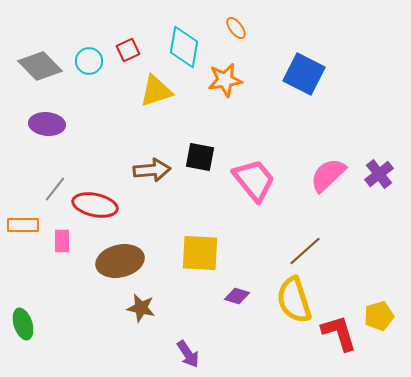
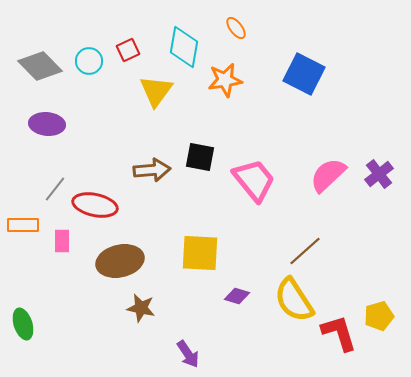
yellow triangle: rotated 36 degrees counterclockwise
yellow semicircle: rotated 15 degrees counterclockwise
